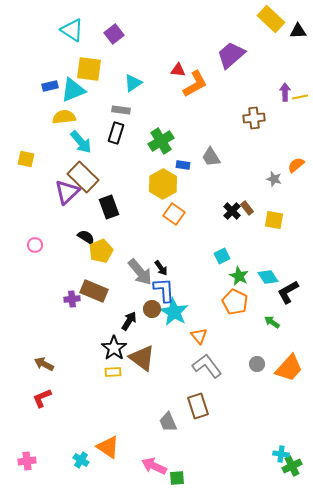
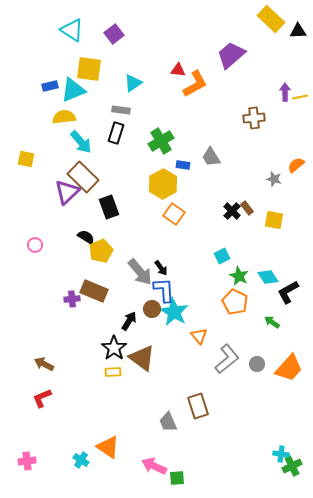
gray L-shape at (207, 366): moved 20 px right, 7 px up; rotated 88 degrees clockwise
